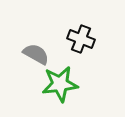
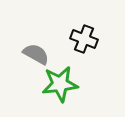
black cross: moved 3 px right
